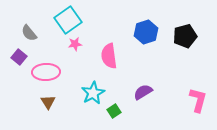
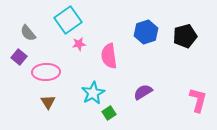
gray semicircle: moved 1 px left
pink star: moved 4 px right
green square: moved 5 px left, 2 px down
